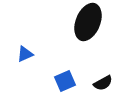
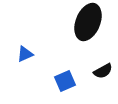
black semicircle: moved 12 px up
